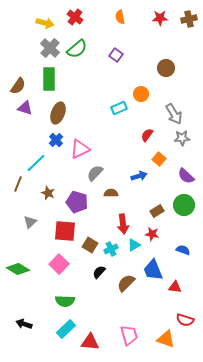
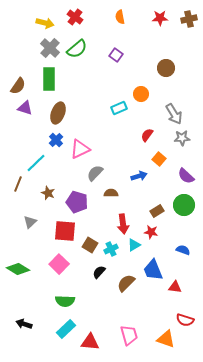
red star at (152, 234): moved 1 px left, 2 px up
